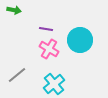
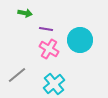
green arrow: moved 11 px right, 3 px down
